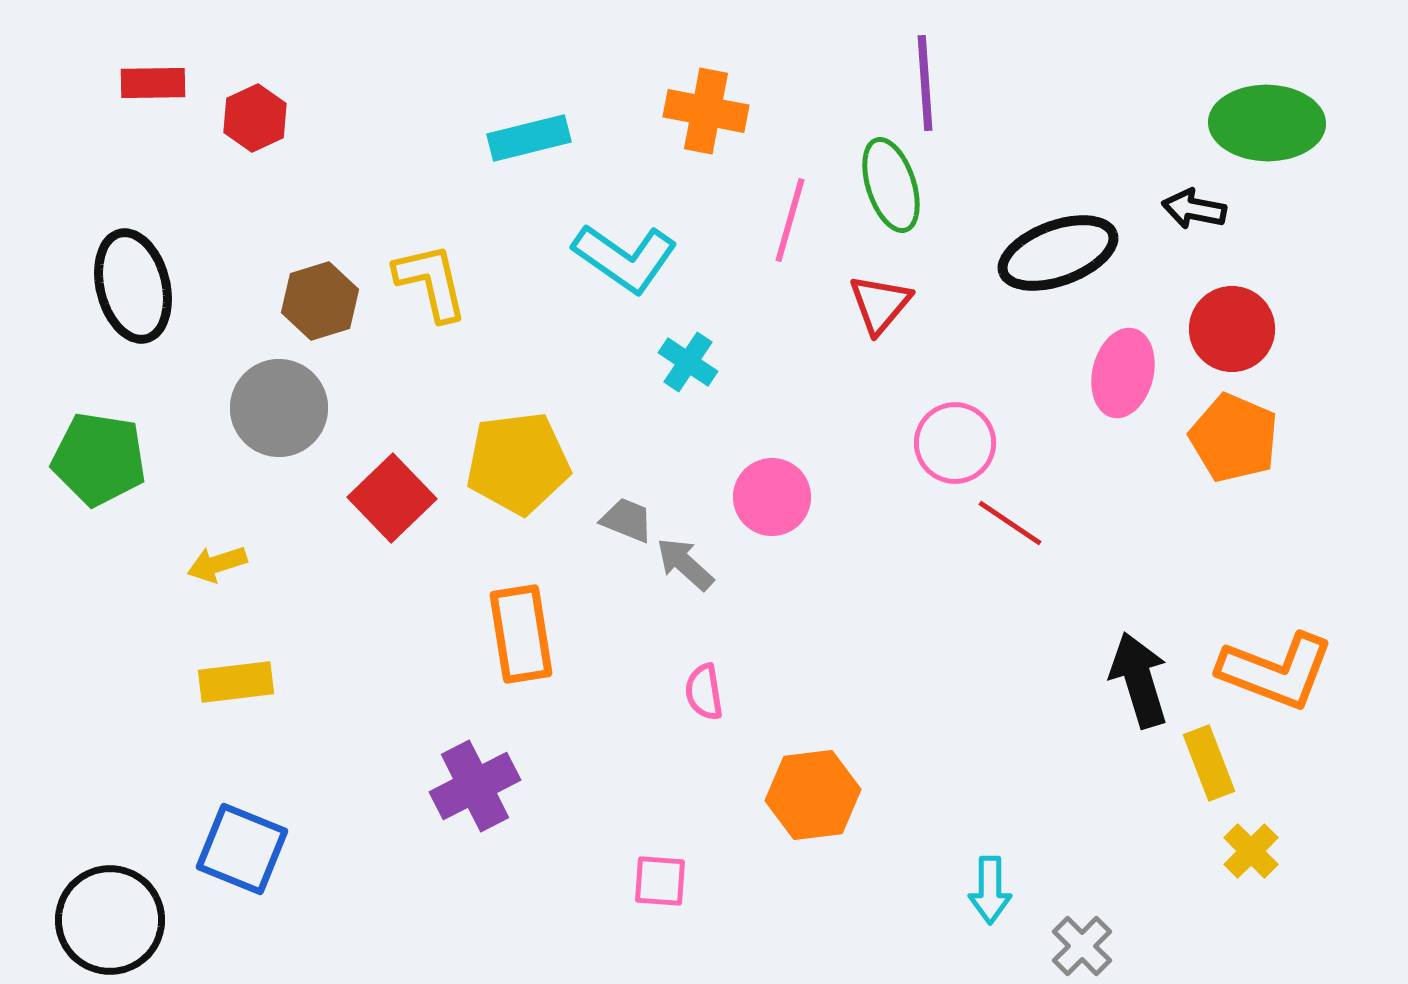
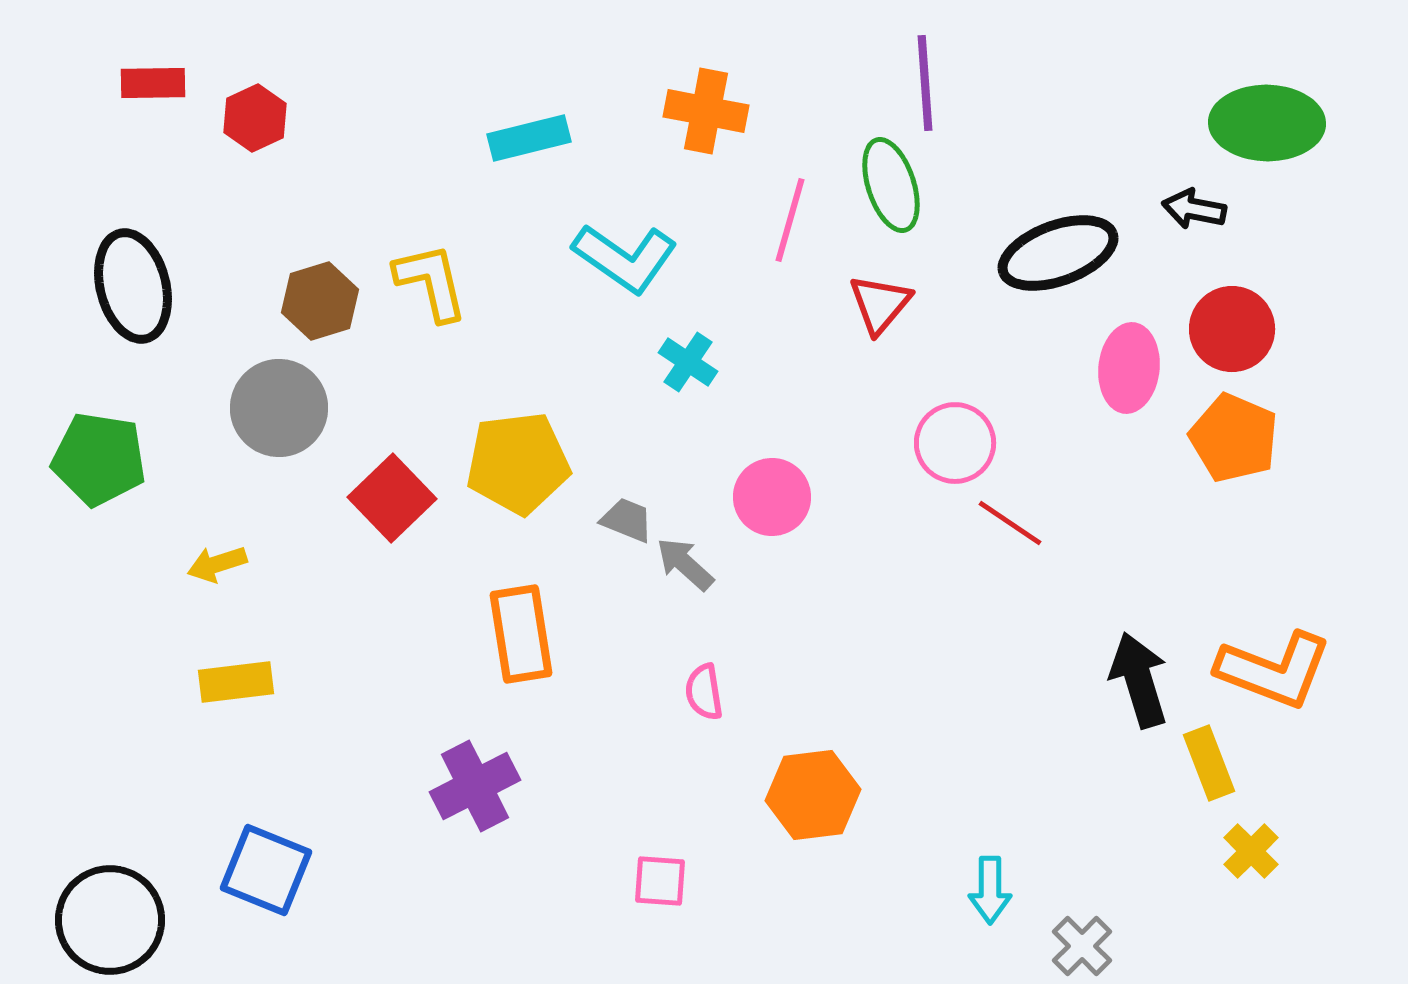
pink ellipse at (1123, 373): moved 6 px right, 5 px up; rotated 8 degrees counterclockwise
orange L-shape at (1276, 671): moved 2 px left, 1 px up
blue square at (242, 849): moved 24 px right, 21 px down
